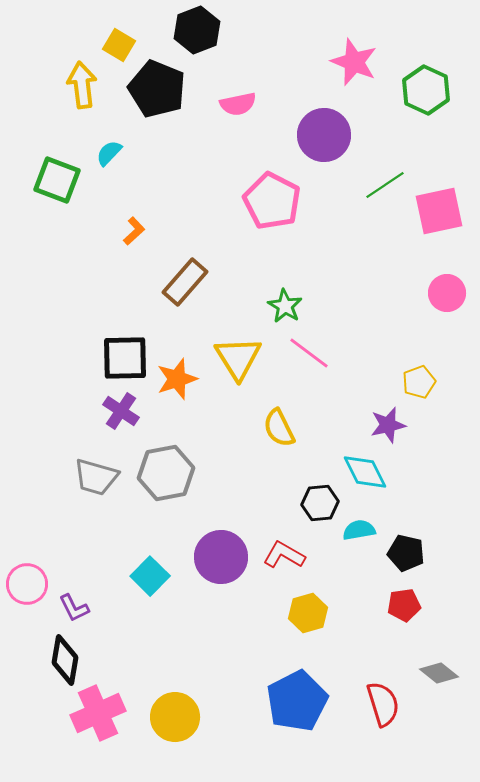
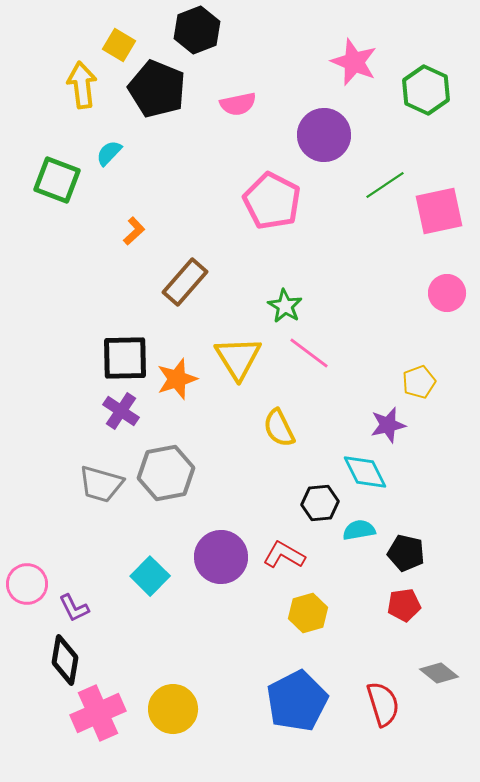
gray trapezoid at (96, 477): moved 5 px right, 7 px down
yellow circle at (175, 717): moved 2 px left, 8 px up
